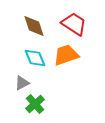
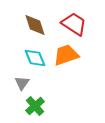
brown diamond: moved 1 px right, 1 px up
gray triangle: rotated 28 degrees counterclockwise
green cross: moved 2 px down
